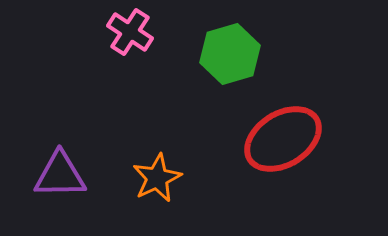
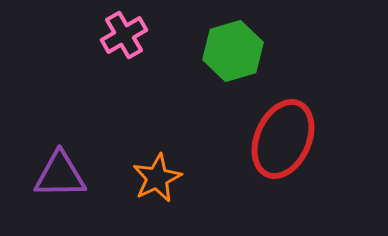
pink cross: moved 6 px left, 3 px down; rotated 27 degrees clockwise
green hexagon: moved 3 px right, 3 px up
red ellipse: rotated 34 degrees counterclockwise
